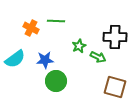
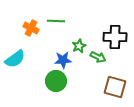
blue star: moved 18 px right
